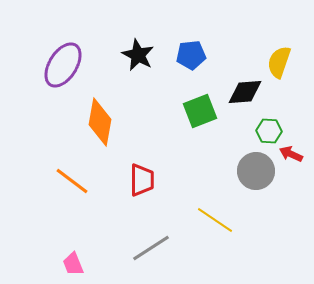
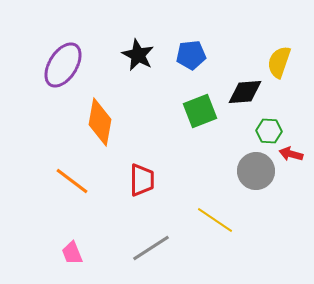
red arrow: rotated 10 degrees counterclockwise
pink trapezoid: moved 1 px left, 11 px up
